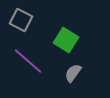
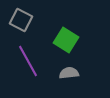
purple line: rotated 20 degrees clockwise
gray semicircle: moved 4 px left; rotated 48 degrees clockwise
